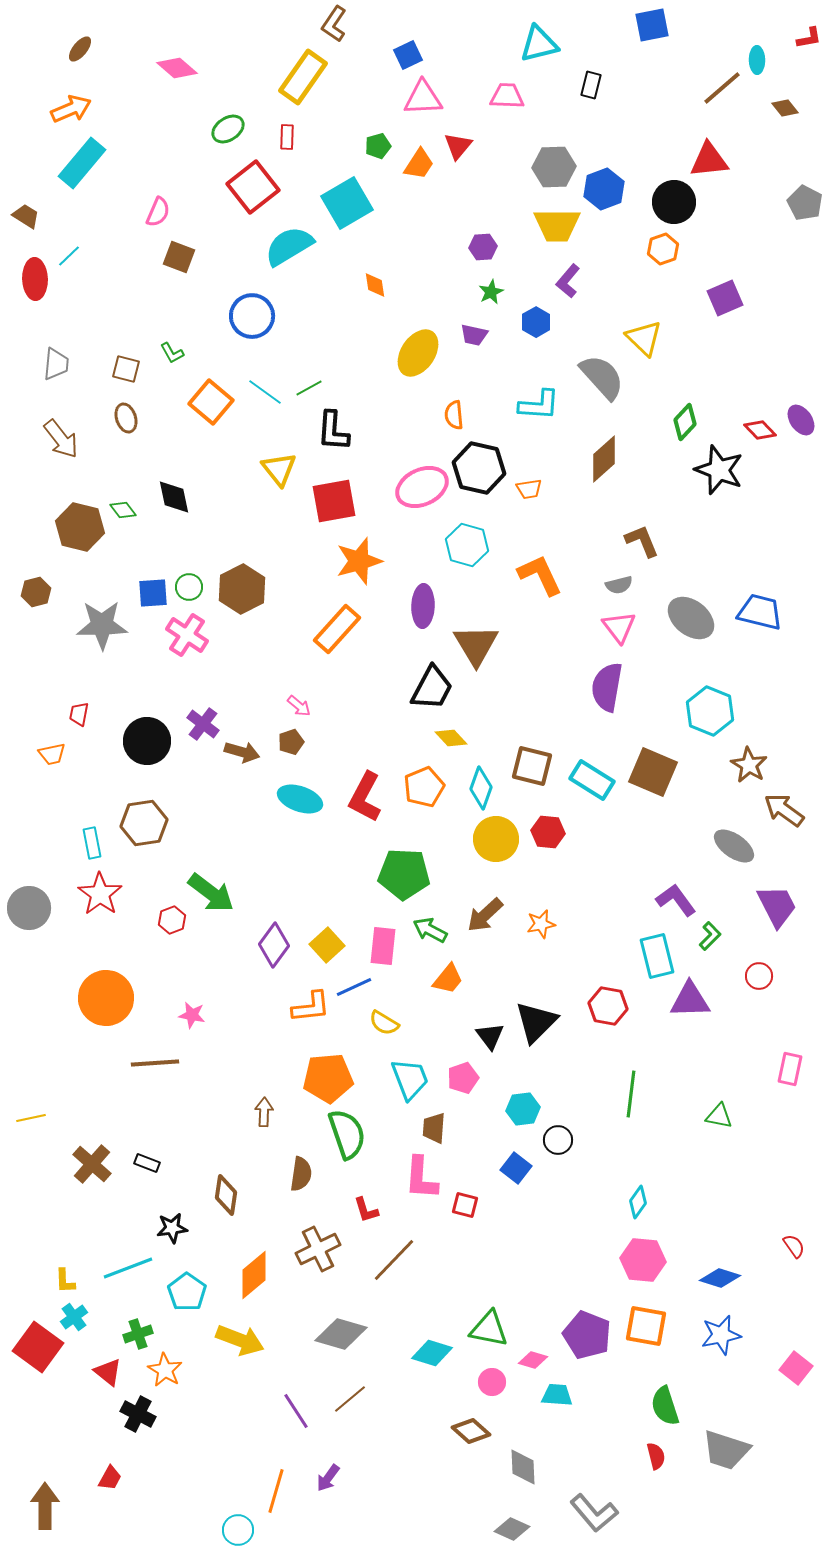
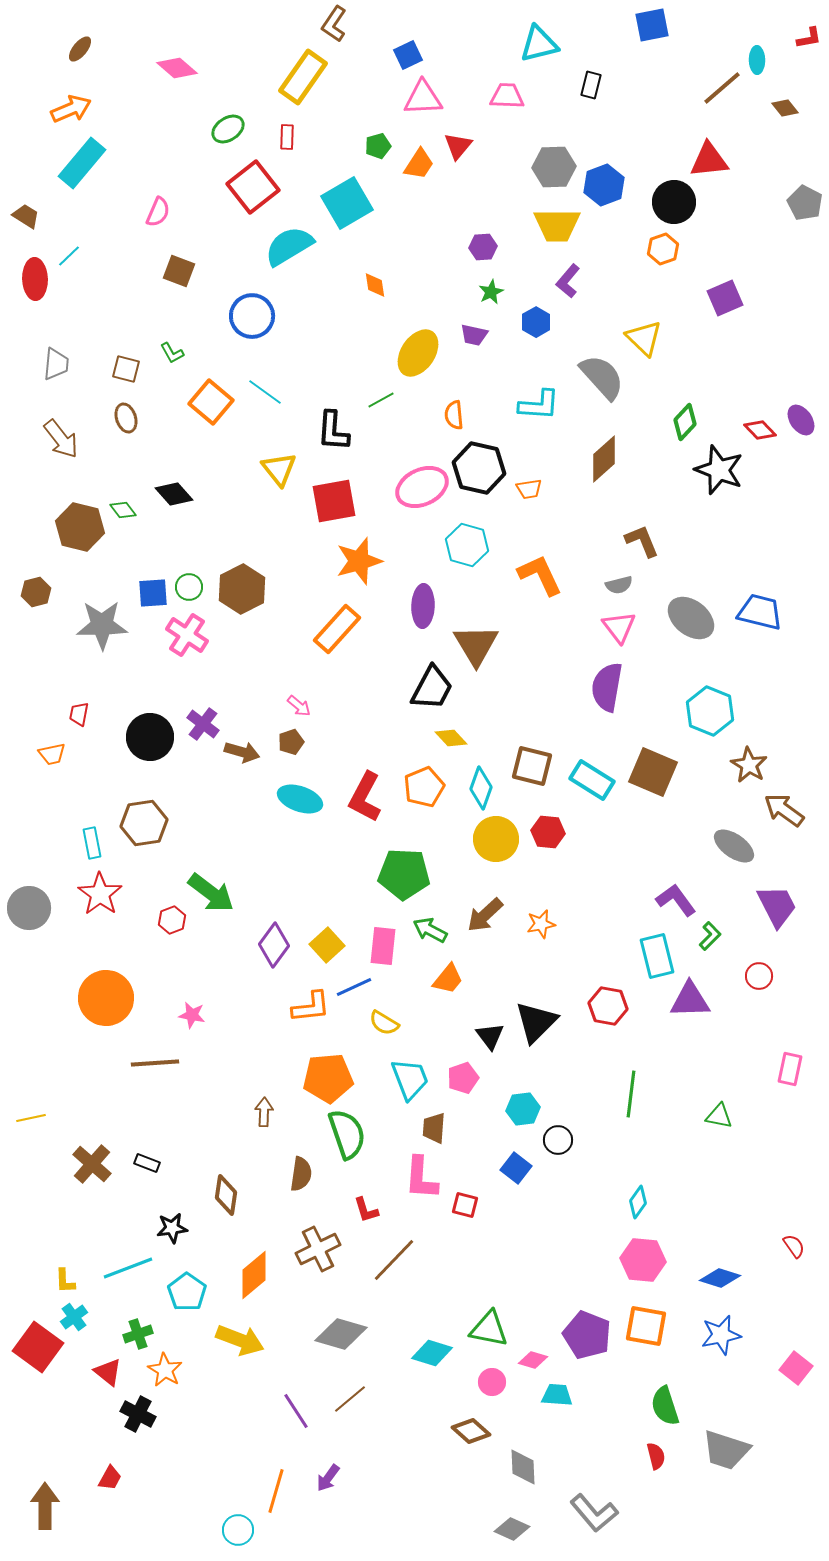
blue hexagon at (604, 189): moved 4 px up
brown square at (179, 257): moved 14 px down
green line at (309, 388): moved 72 px right, 12 px down
black diamond at (174, 497): moved 3 px up; rotated 30 degrees counterclockwise
black circle at (147, 741): moved 3 px right, 4 px up
